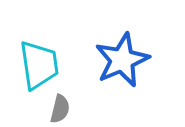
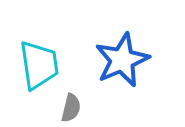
gray semicircle: moved 11 px right, 1 px up
